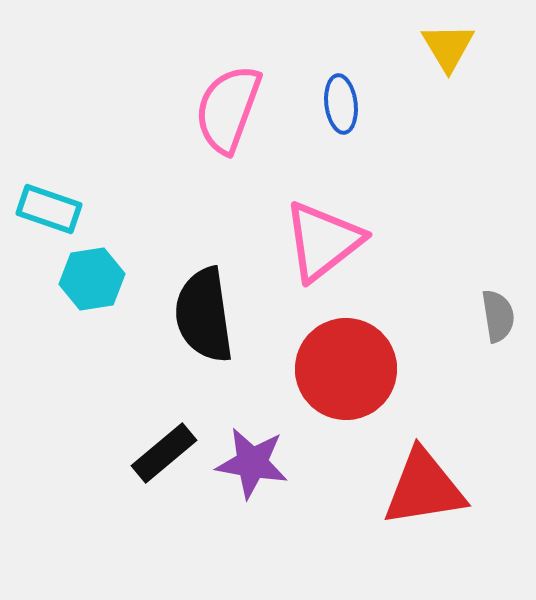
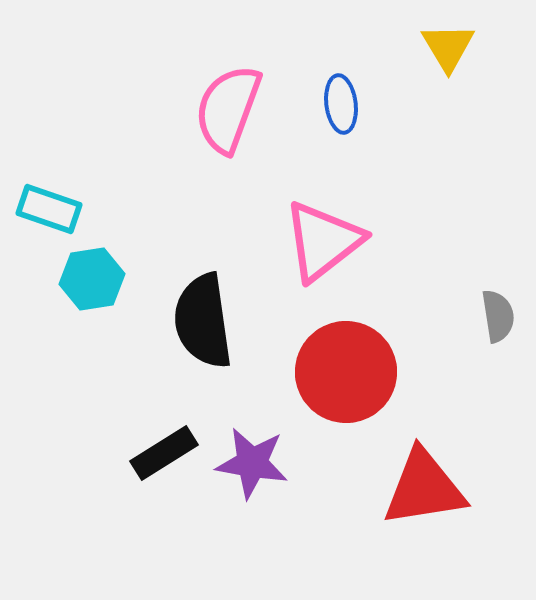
black semicircle: moved 1 px left, 6 px down
red circle: moved 3 px down
black rectangle: rotated 8 degrees clockwise
